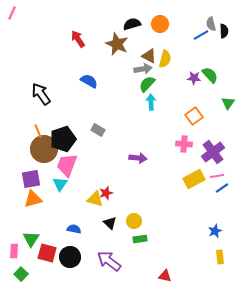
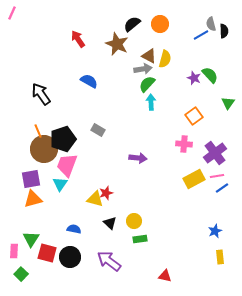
black semicircle at (132, 24): rotated 24 degrees counterclockwise
purple star at (194, 78): rotated 16 degrees clockwise
purple cross at (213, 152): moved 2 px right, 1 px down
